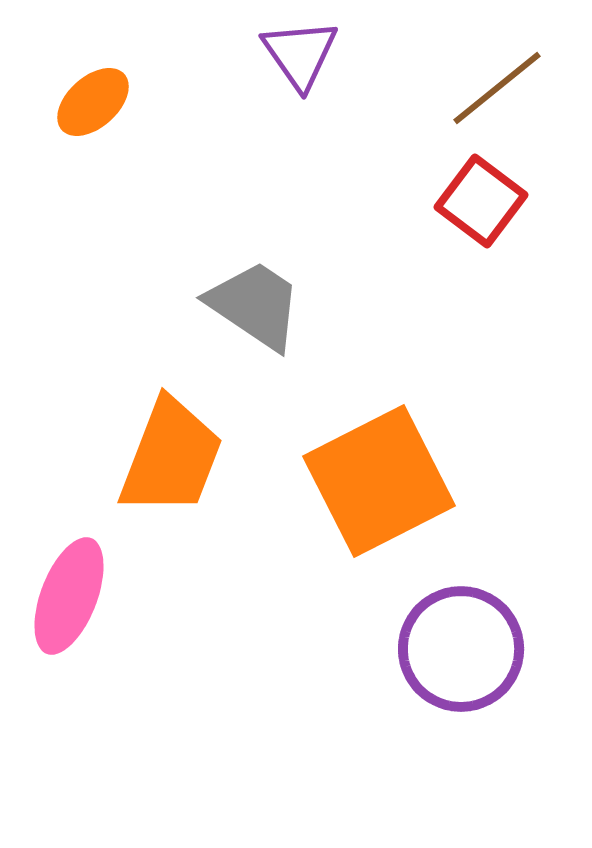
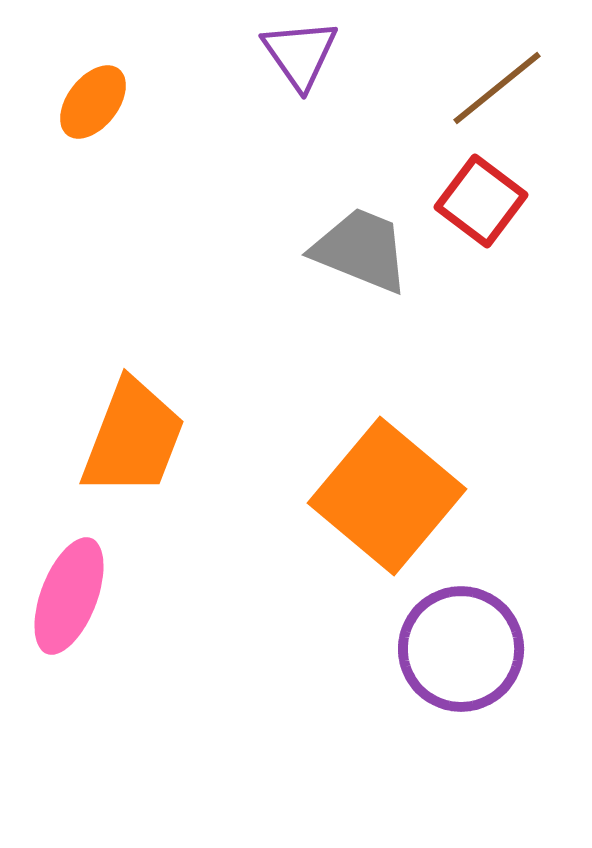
orange ellipse: rotated 10 degrees counterclockwise
gray trapezoid: moved 106 px right, 55 px up; rotated 12 degrees counterclockwise
orange trapezoid: moved 38 px left, 19 px up
orange square: moved 8 px right, 15 px down; rotated 23 degrees counterclockwise
